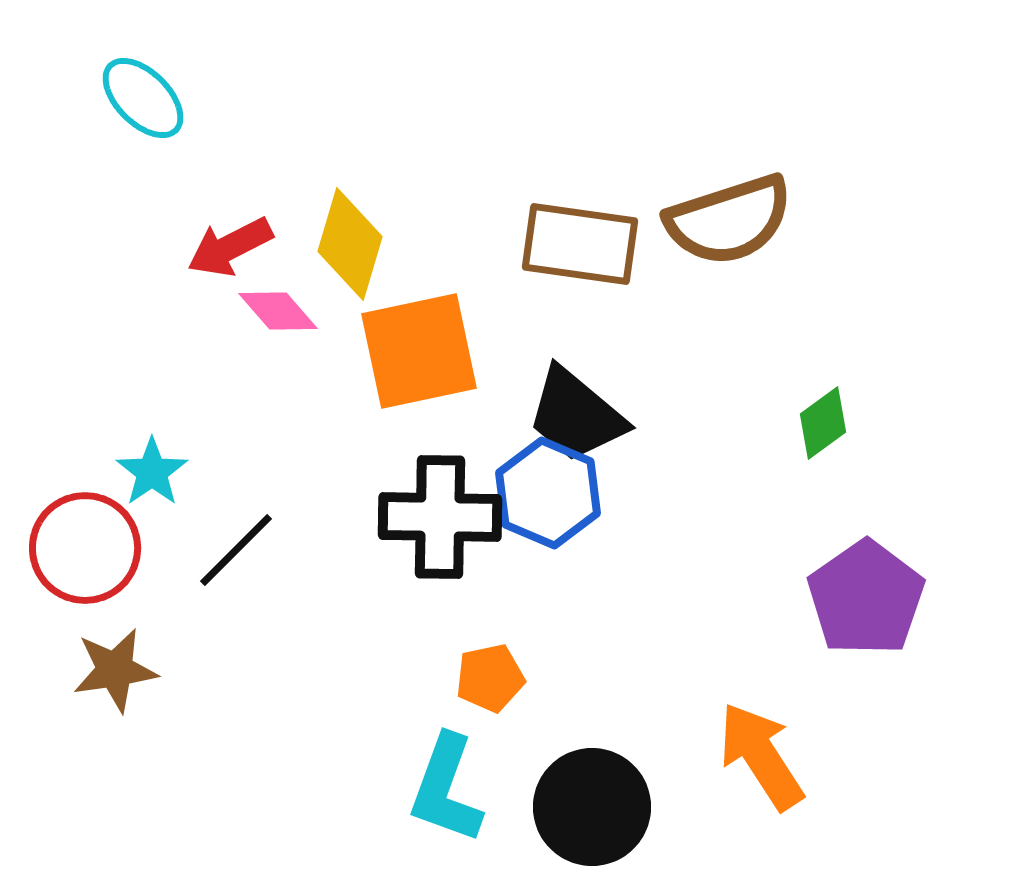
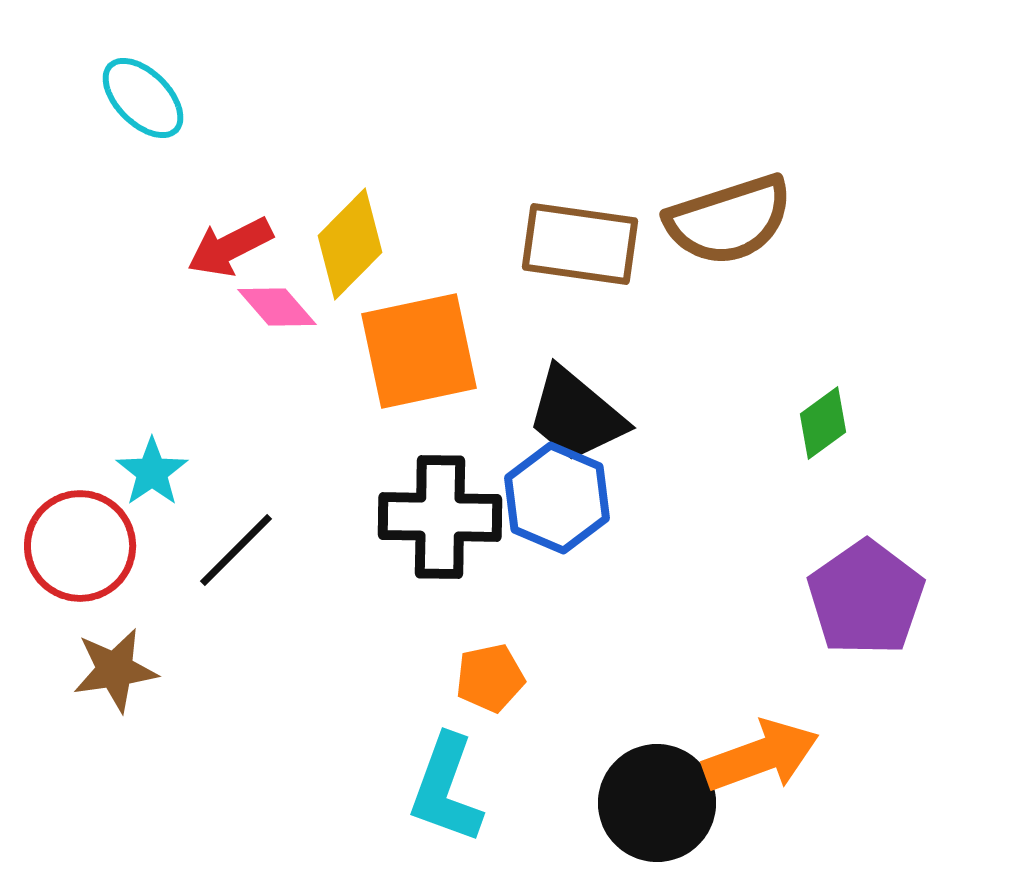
yellow diamond: rotated 28 degrees clockwise
pink diamond: moved 1 px left, 4 px up
blue hexagon: moved 9 px right, 5 px down
red circle: moved 5 px left, 2 px up
orange arrow: rotated 103 degrees clockwise
black circle: moved 65 px right, 4 px up
